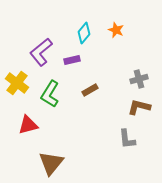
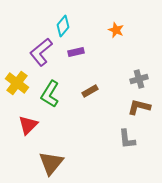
cyan diamond: moved 21 px left, 7 px up
purple rectangle: moved 4 px right, 8 px up
brown rectangle: moved 1 px down
red triangle: rotated 30 degrees counterclockwise
